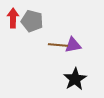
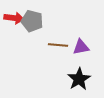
red arrow: moved 1 px right; rotated 96 degrees clockwise
purple triangle: moved 8 px right, 2 px down
black star: moved 4 px right
